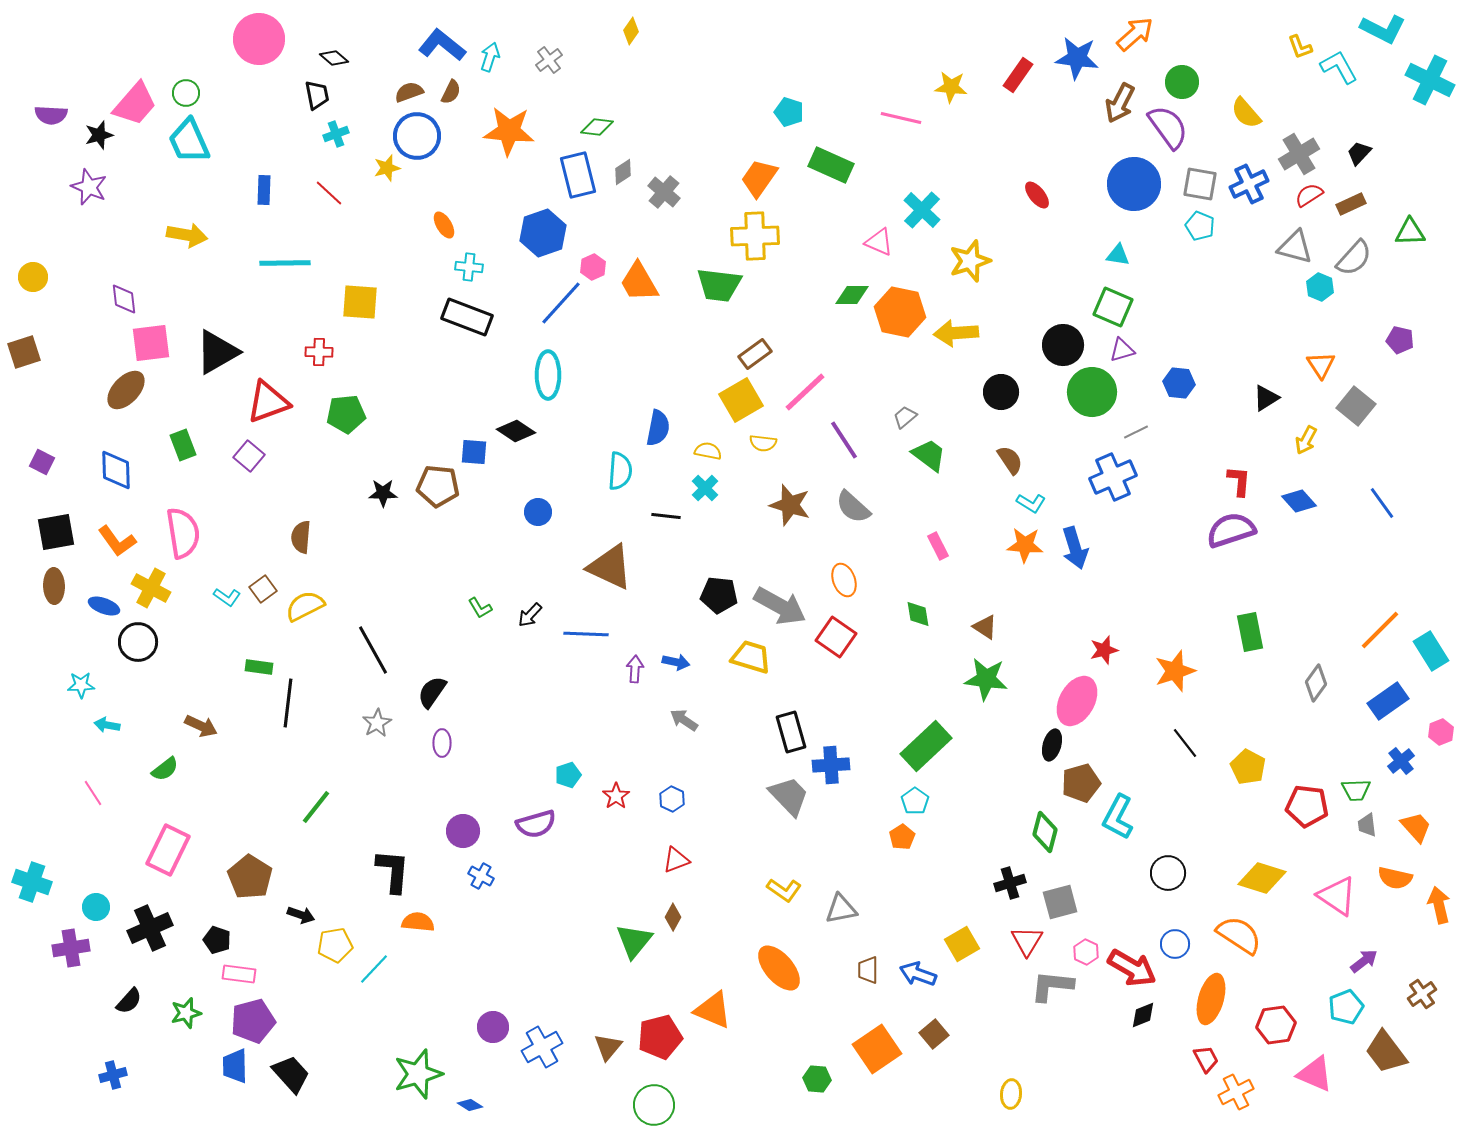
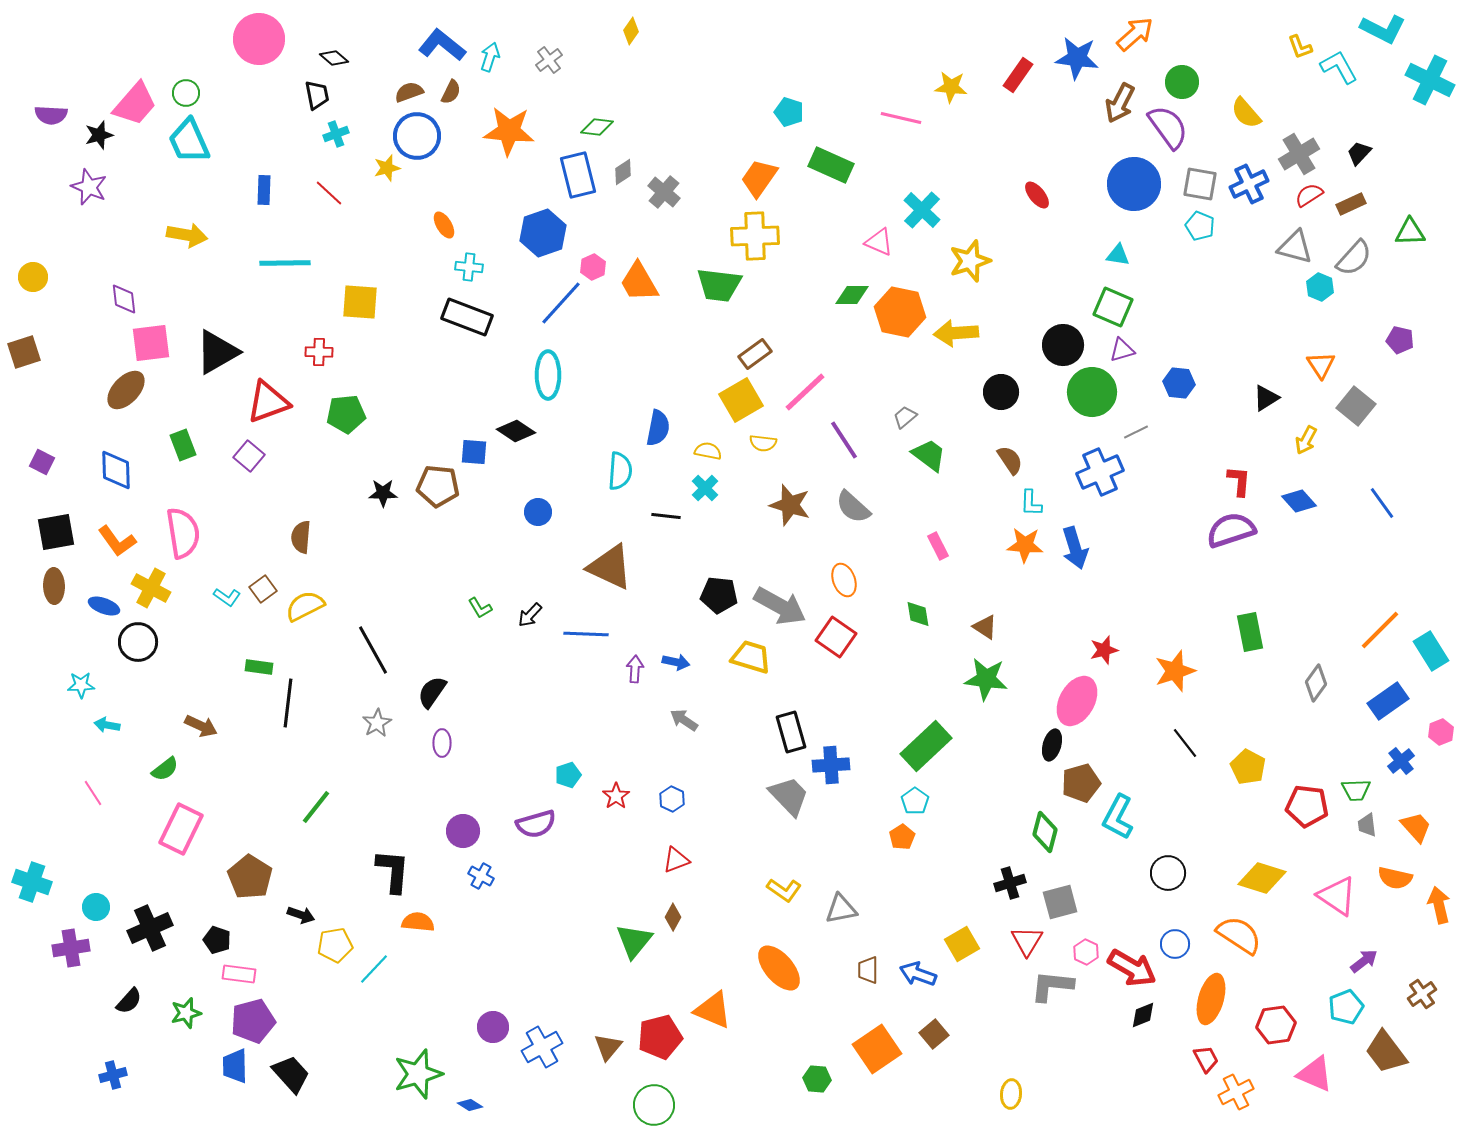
blue cross at (1113, 477): moved 13 px left, 5 px up
cyan L-shape at (1031, 503): rotated 60 degrees clockwise
pink rectangle at (168, 850): moved 13 px right, 21 px up
